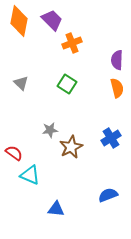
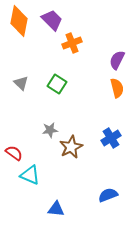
purple semicircle: rotated 24 degrees clockwise
green square: moved 10 px left
